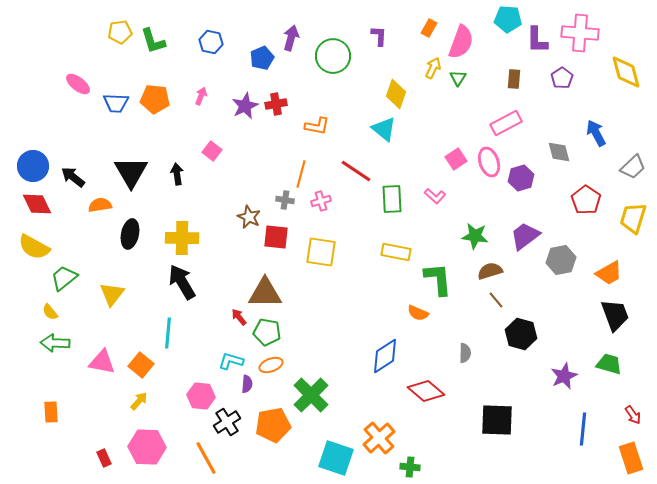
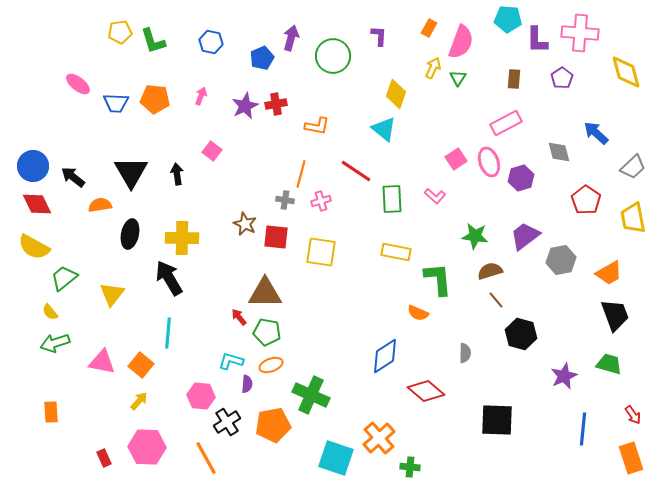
blue arrow at (596, 133): rotated 20 degrees counterclockwise
brown star at (249, 217): moved 4 px left, 7 px down
yellow trapezoid at (633, 218): rotated 28 degrees counterclockwise
black arrow at (182, 282): moved 13 px left, 4 px up
green arrow at (55, 343): rotated 20 degrees counterclockwise
green cross at (311, 395): rotated 21 degrees counterclockwise
